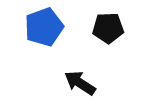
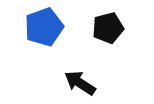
black pentagon: rotated 12 degrees counterclockwise
